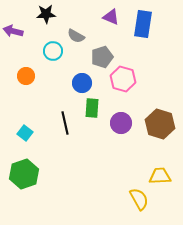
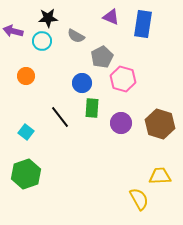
black star: moved 2 px right, 4 px down
cyan circle: moved 11 px left, 10 px up
gray pentagon: rotated 10 degrees counterclockwise
black line: moved 5 px left, 6 px up; rotated 25 degrees counterclockwise
cyan square: moved 1 px right, 1 px up
green hexagon: moved 2 px right
